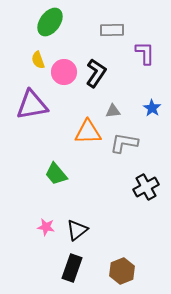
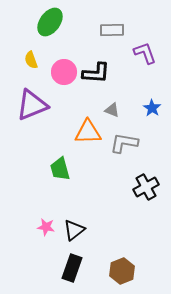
purple L-shape: rotated 20 degrees counterclockwise
yellow semicircle: moved 7 px left
black L-shape: rotated 60 degrees clockwise
purple triangle: rotated 12 degrees counterclockwise
gray triangle: moved 1 px left, 1 px up; rotated 28 degrees clockwise
green trapezoid: moved 4 px right, 5 px up; rotated 25 degrees clockwise
black triangle: moved 3 px left
